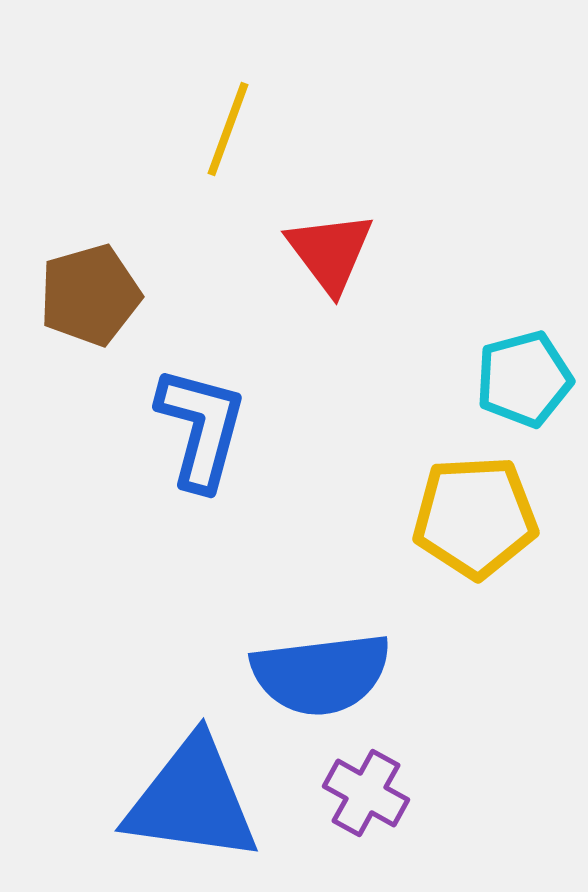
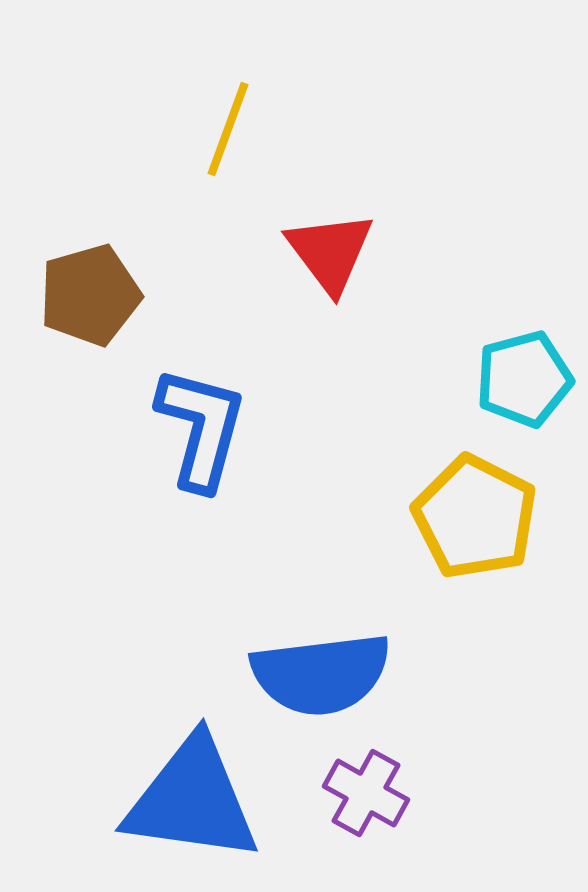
yellow pentagon: rotated 30 degrees clockwise
